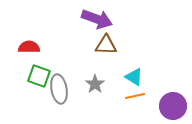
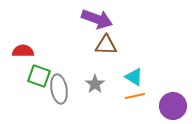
red semicircle: moved 6 px left, 4 px down
